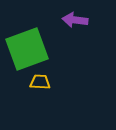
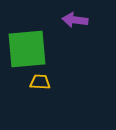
green square: rotated 15 degrees clockwise
